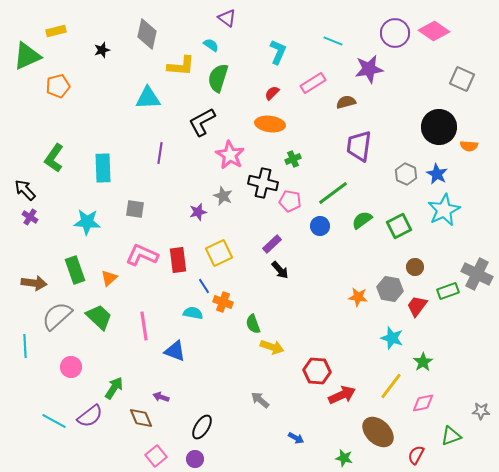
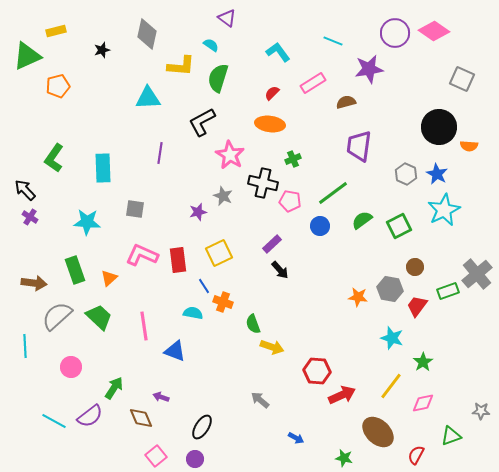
cyan L-shape at (278, 52): rotated 60 degrees counterclockwise
gray cross at (477, 274): rotated 24 degrees clockwise
